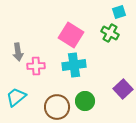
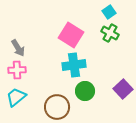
cyan square: moved 10 px left; rotated 16 degrees counterclockwise
gray arrow: moved 4 px up; rotated 24 degrees counterclockwise
pink cross: moved 19 px left, 4 px down
green circle: moved 10 px up
